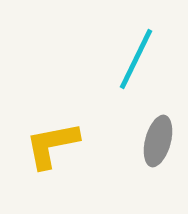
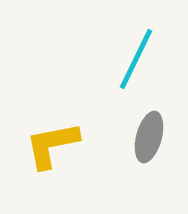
gray ellipse: moved 9 px left, 4 px up
